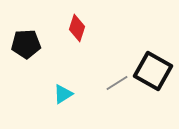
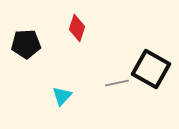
black square: moved 2 px left, 2 px up
gray line: rotated 20 degrees clockwise
cyan triangle: moved 1 px left, 2 px down; rotated 15 degrees counterclockwise
